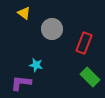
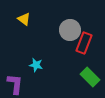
yellow triangle: moved 6 px down
gray circle: moved 18 px right, 1 px down
purple L-shape: moved 6 px left, 1 px down; rotated 90 degrees clockwise
